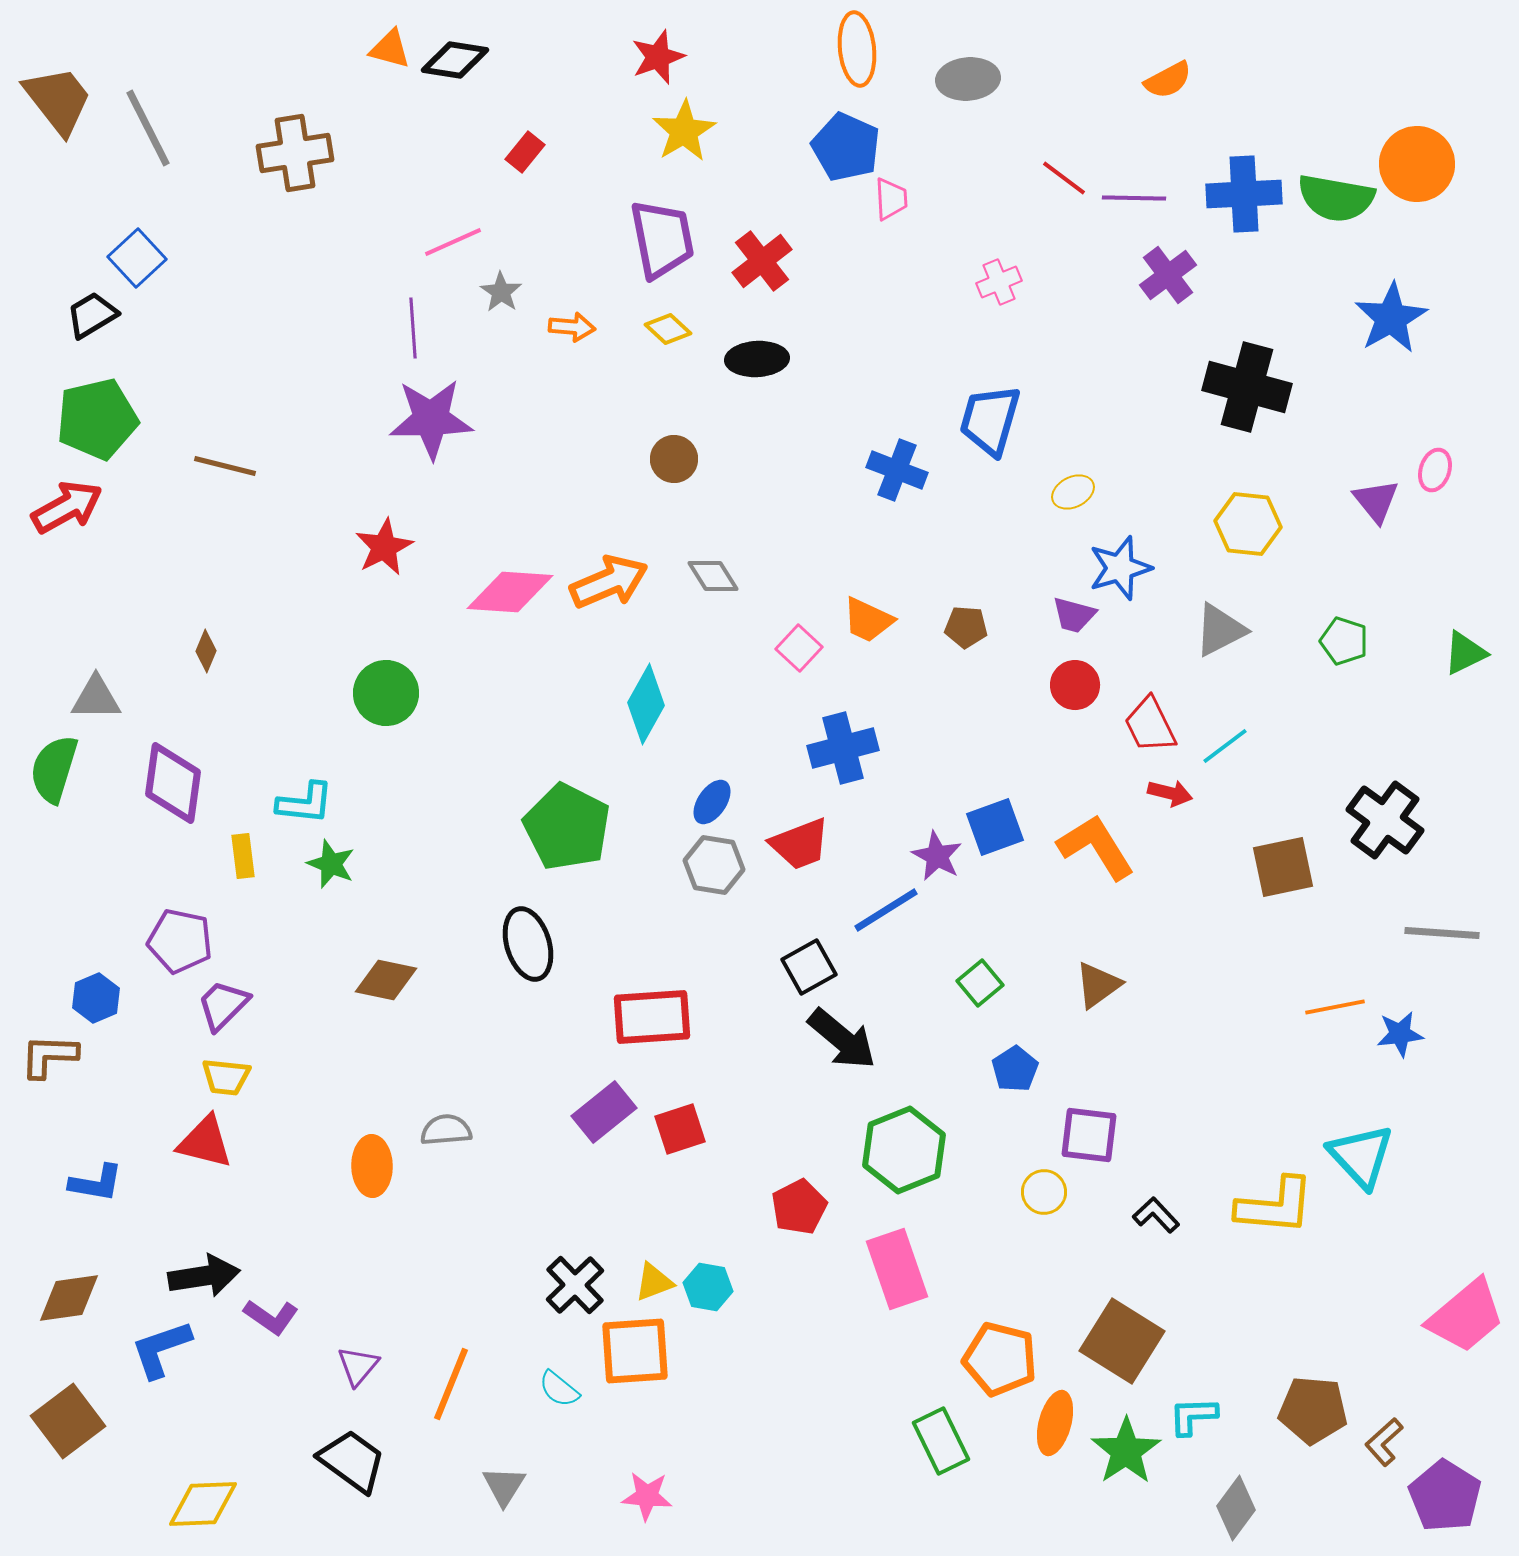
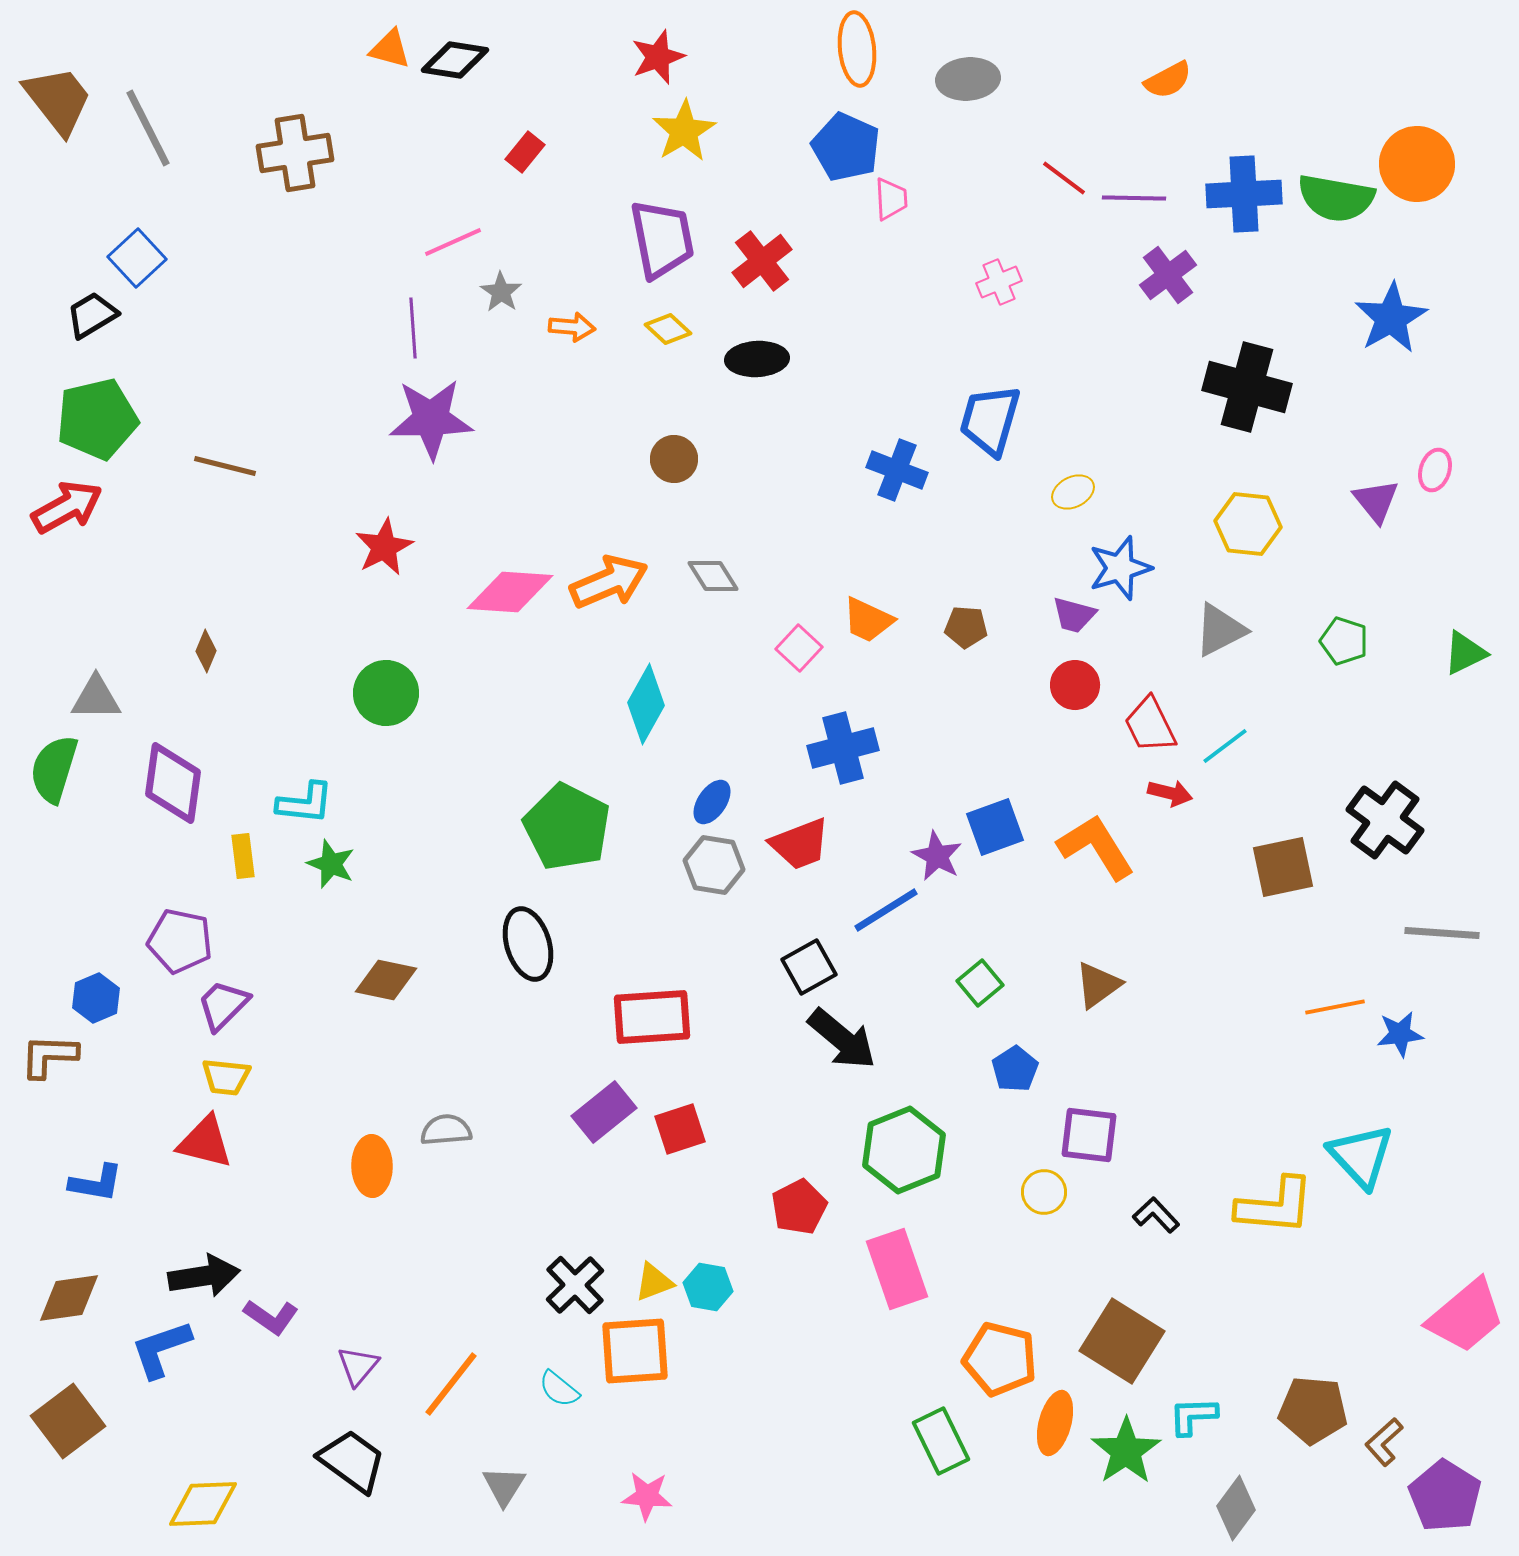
orange line at (451, 1384): rotated 16 degrees clockwise
